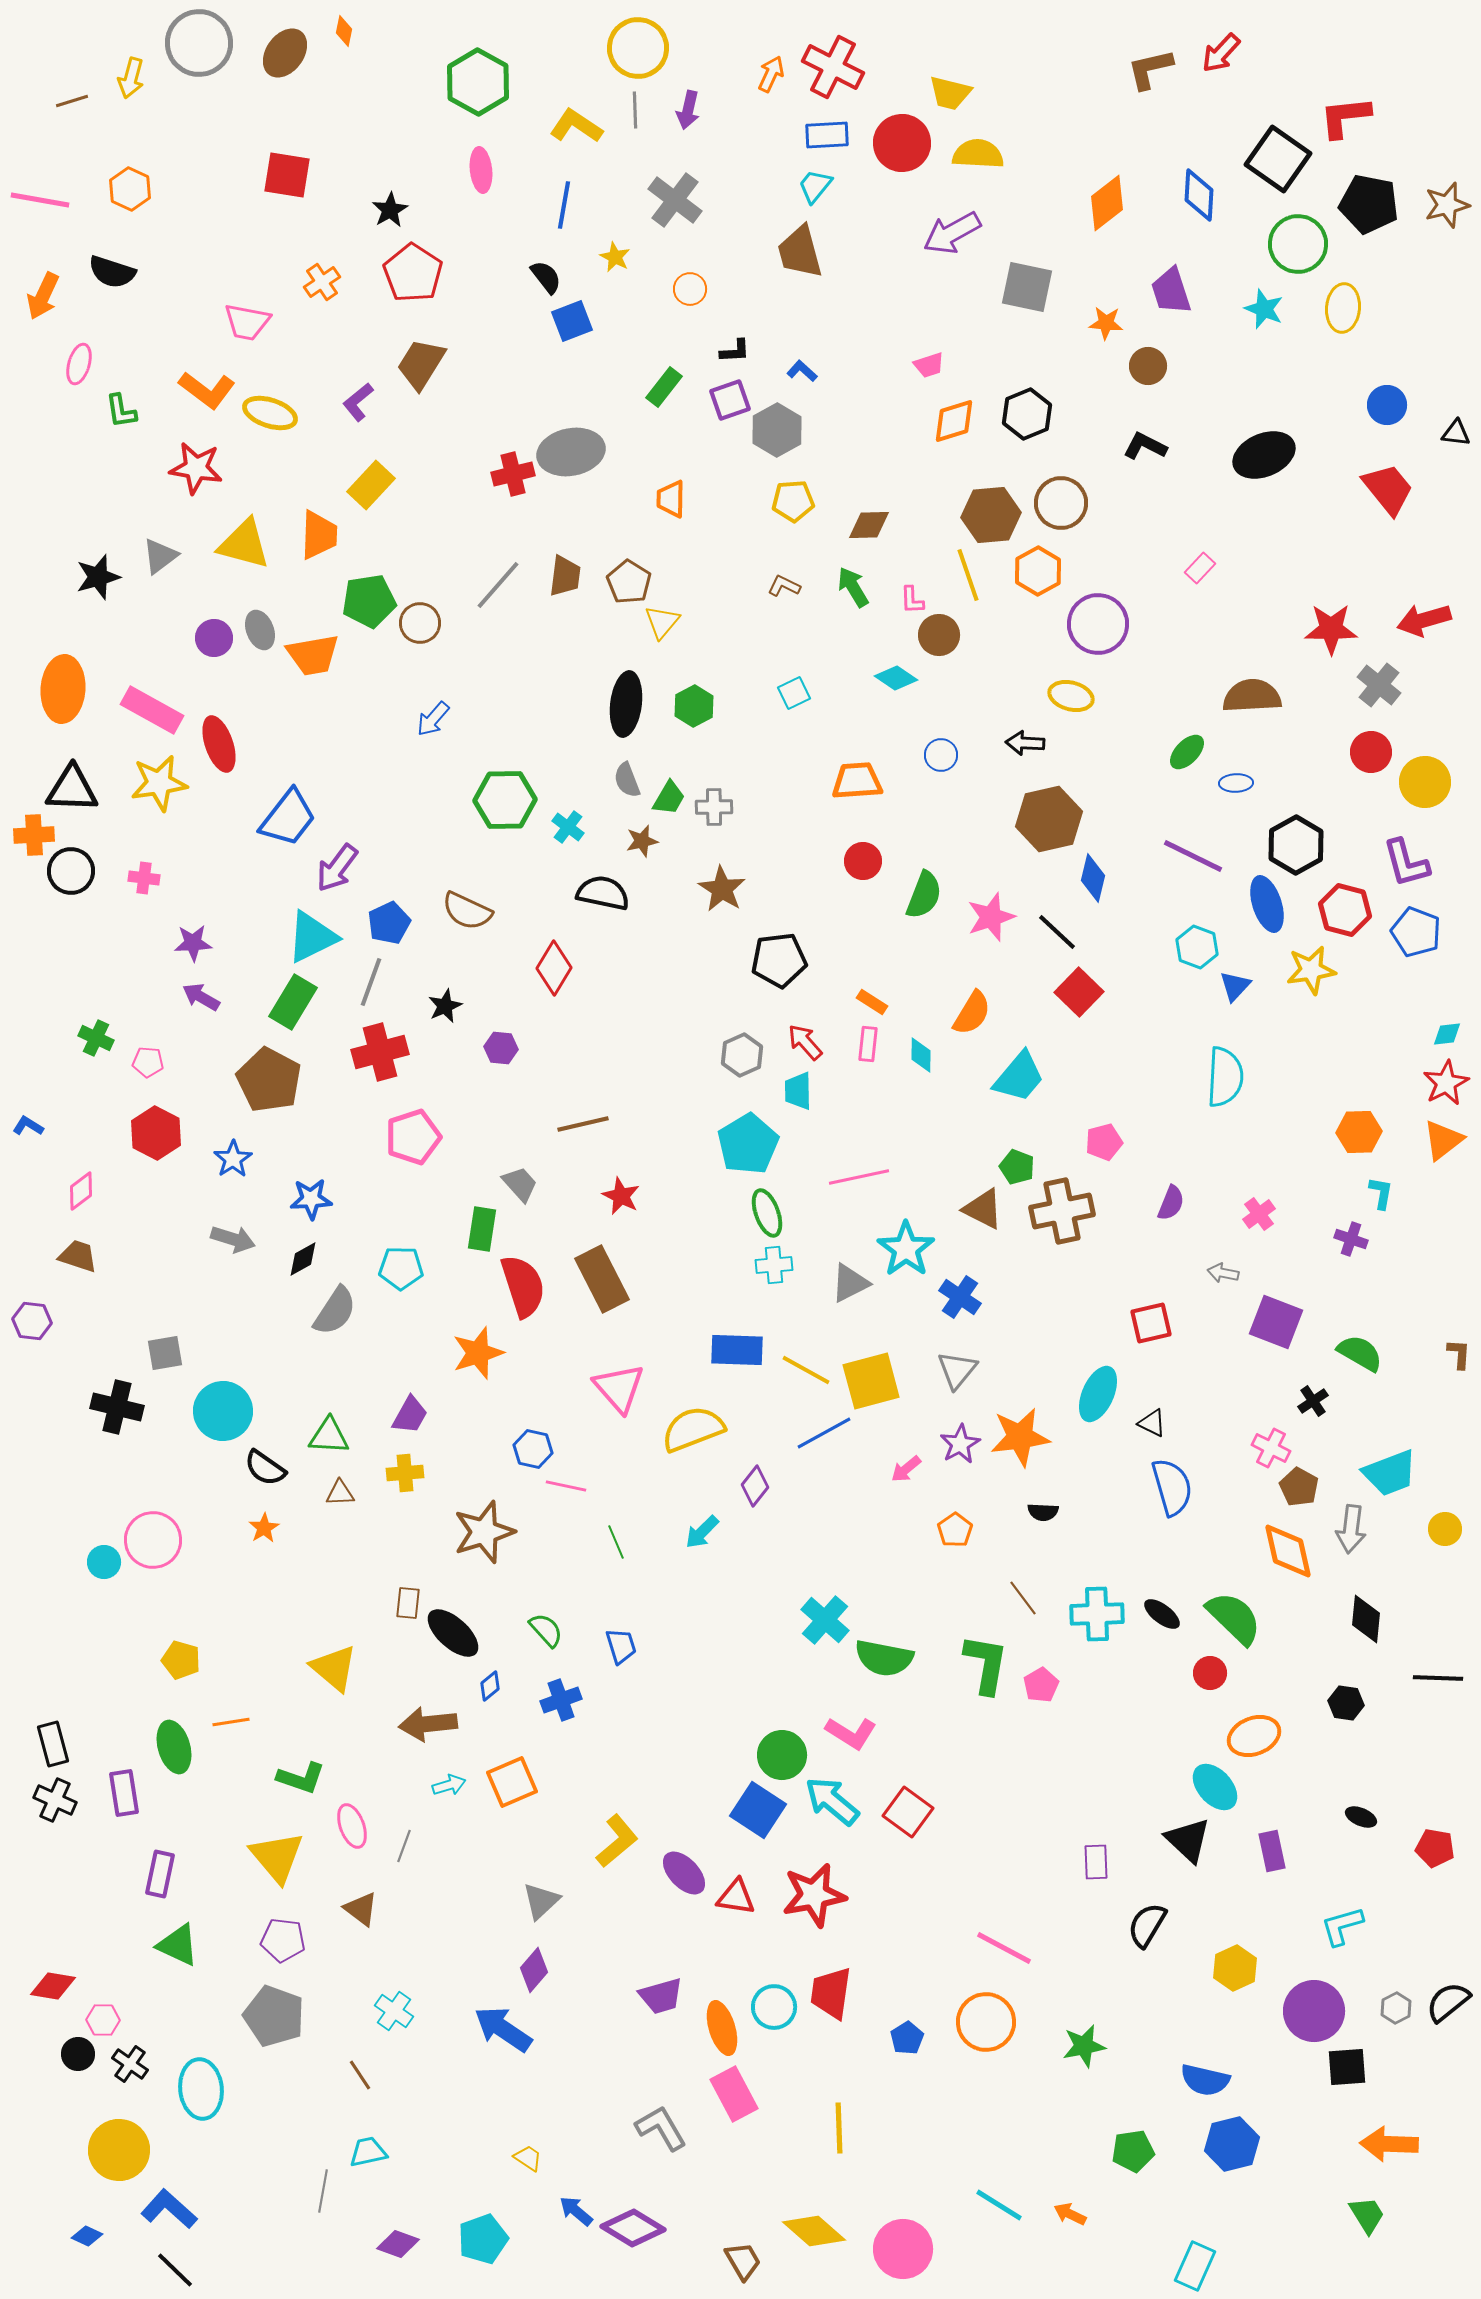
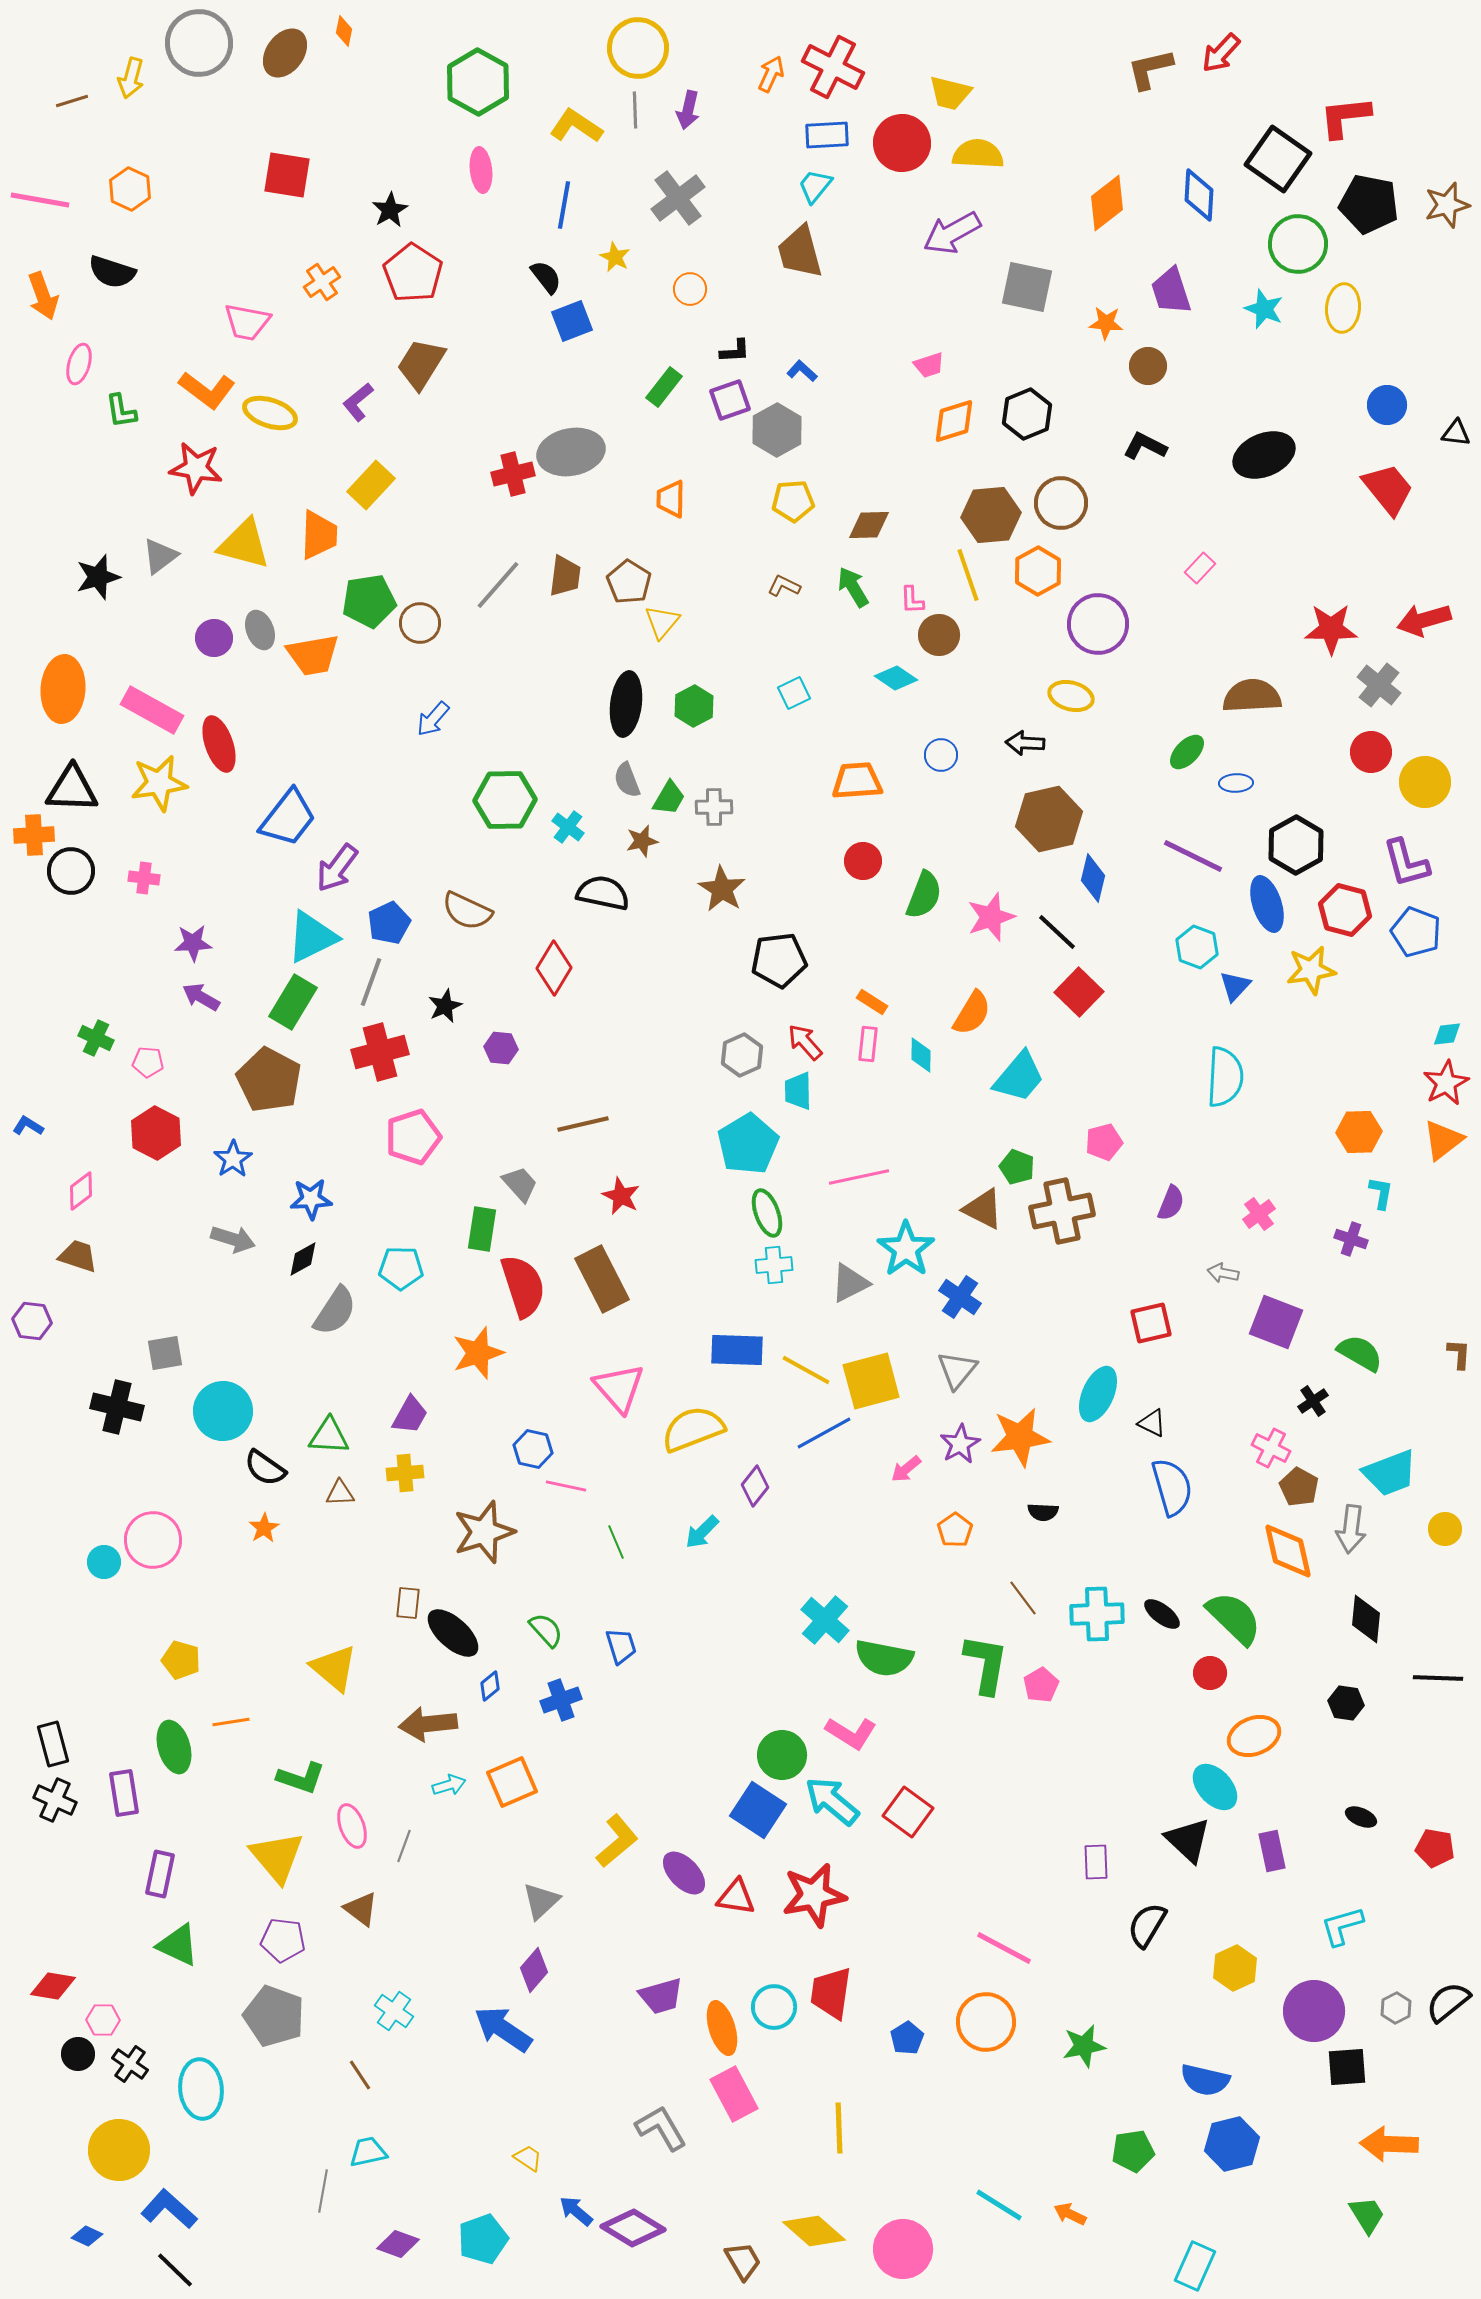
gray cross at (675, 200): moved 3 px right, 2 px up; rotated 16 degrees clockwise
orange arrow at (43, 296): rotated 45 degrees counterclockwise
